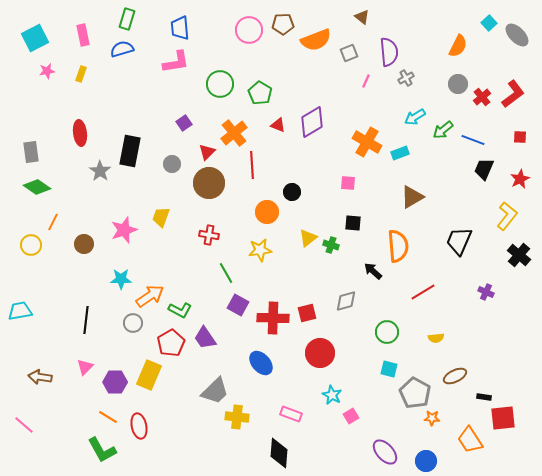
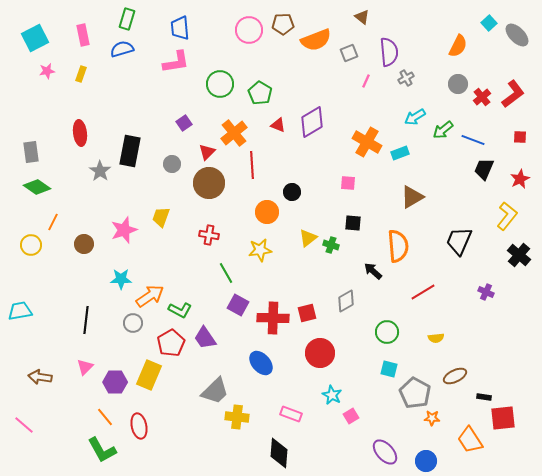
gray diamond at (346, 301): rotated 15 degrees counterclockwise
orange line at (108, 417): moved 3 px left; rotated 18 degrees clockwise
